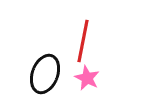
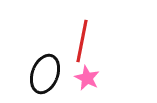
red line: moved 1 px left
